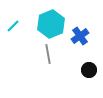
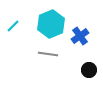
gray line: rotated 72 degrees counterclockwise
